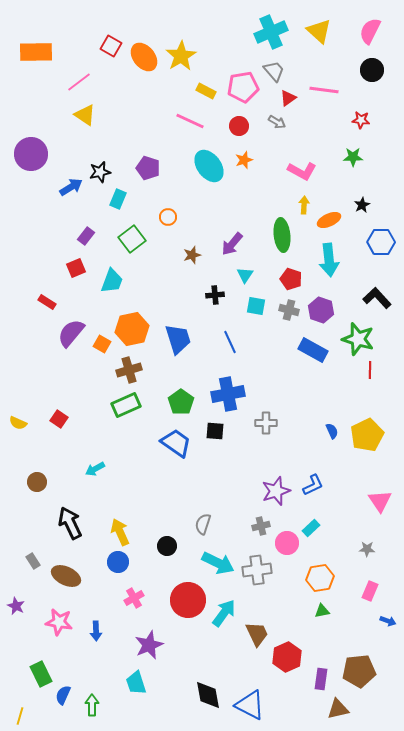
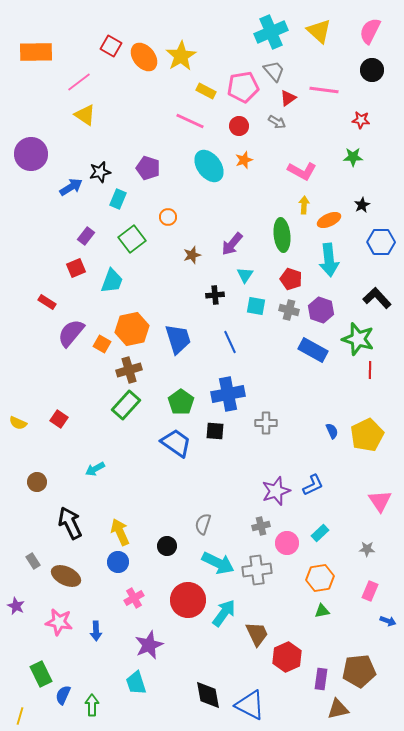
green rectangle at (126, 405): rotated 24 degrees counterclockwise
cyan rectangle at (311, 528): moved 9 px right, 5 px down
